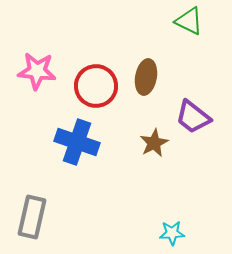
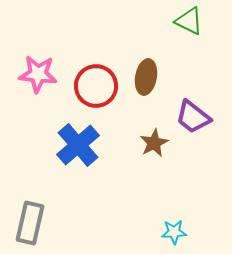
pink star: moved 1 px right, 3 px down
blue cross: moved 1 px right, 3 px down; rotated 30 degrees clockwise
gray rectangle: moved 2 px left, 6 px down
cyan star: moved 2 px right, 1 px up
